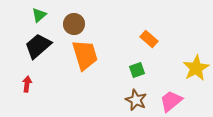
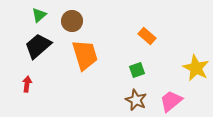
brown circle: moved 2 px left, 3 px up
orange rectangle: moved 2 px left, 3 px up
yellow star: rotated 16 degrees counterclockwise
